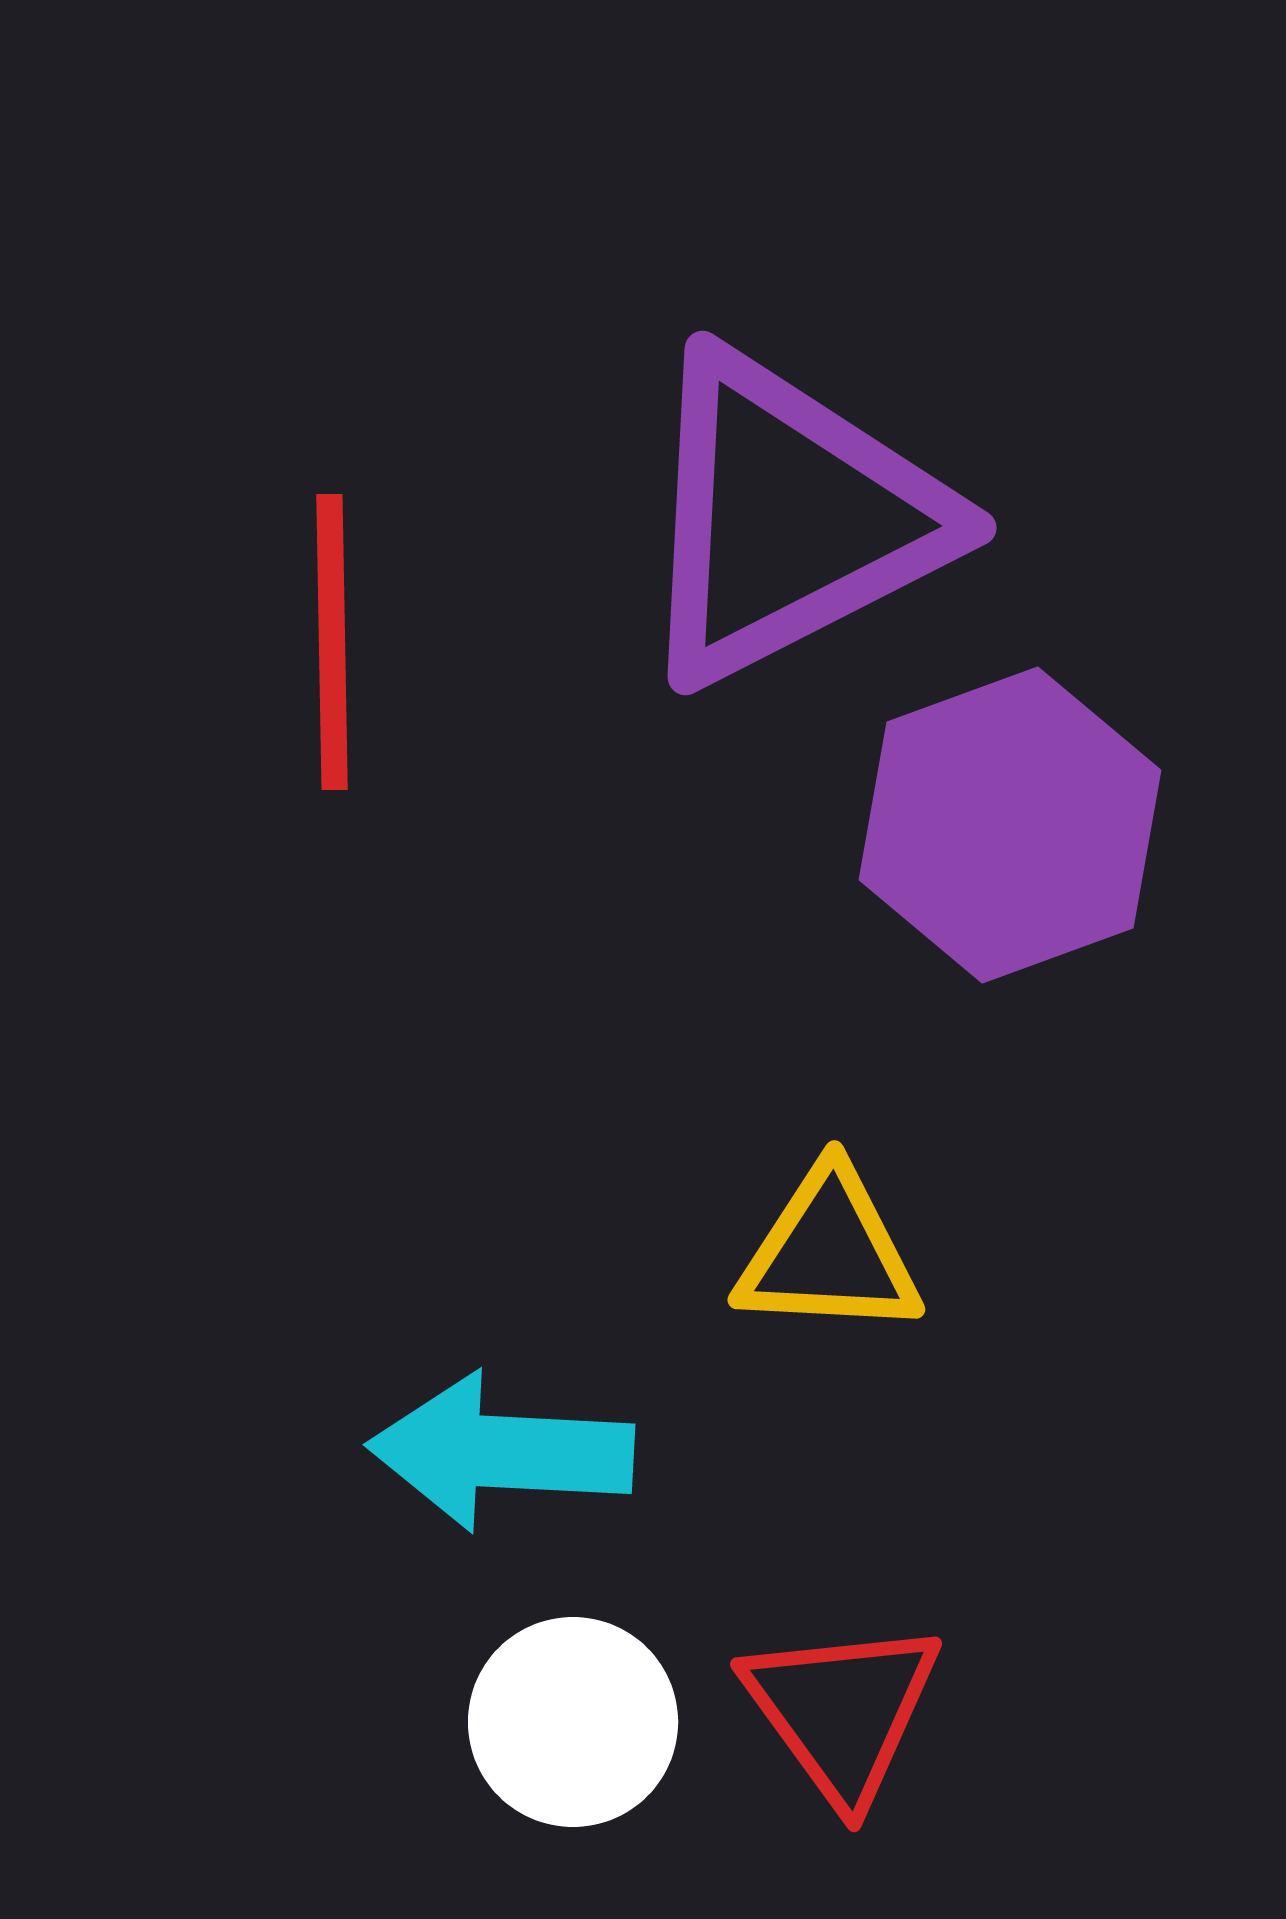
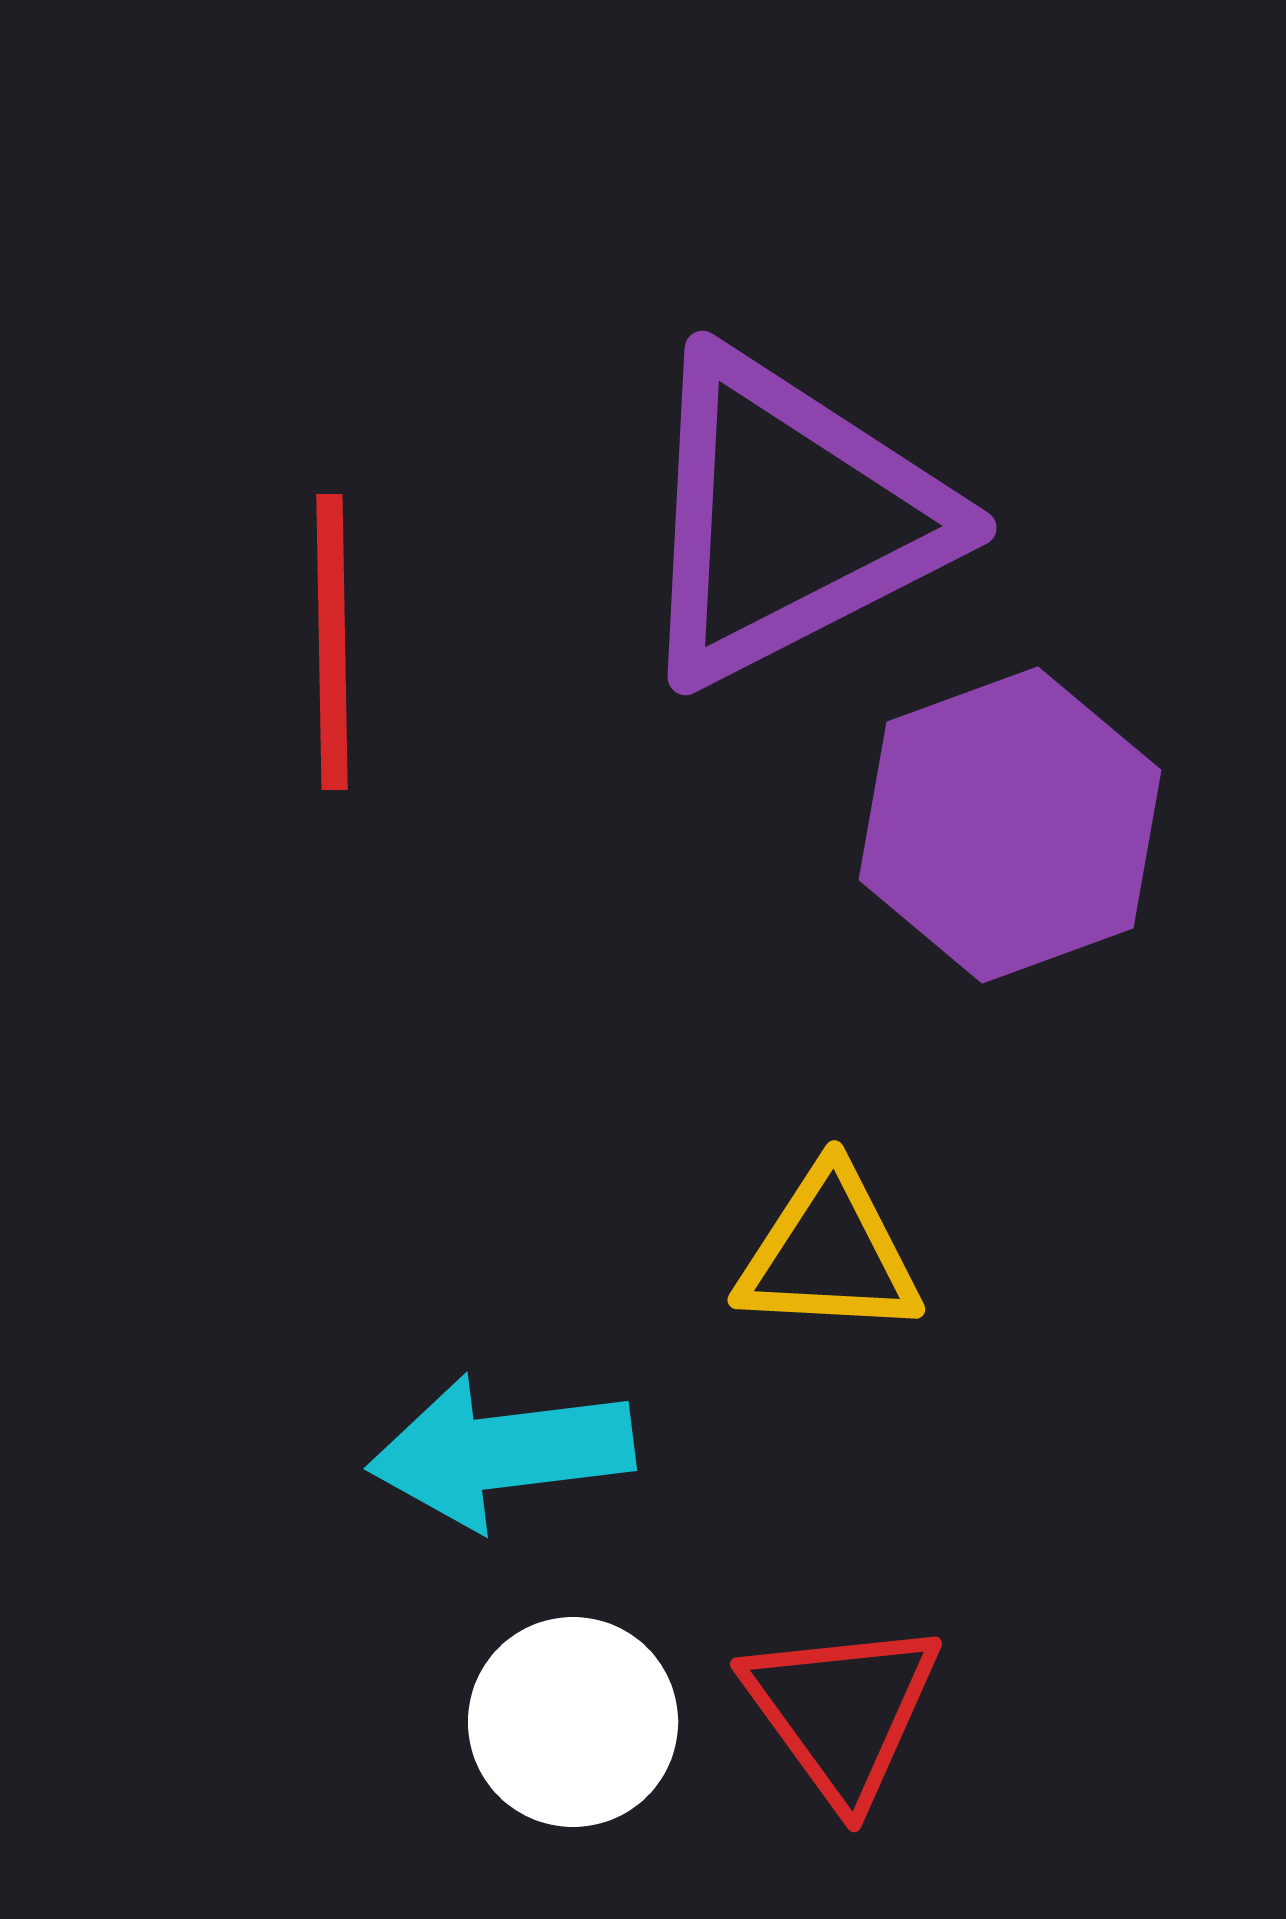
cyan arrow: rotated 10 degrees counterclockwise
